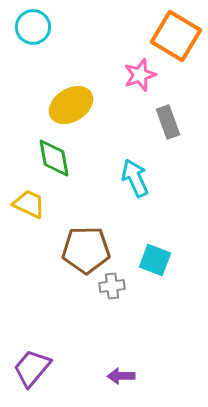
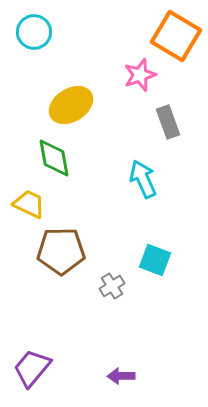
cyan circle: moved 1 px right, 5 px down
cyan arrow: moved 8 px right, 1 px down
brown pentagon: moved 25 px left, 1 px down
gray cross: rotated 25 degrees counterclockwise
